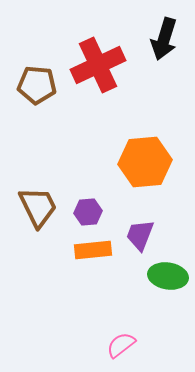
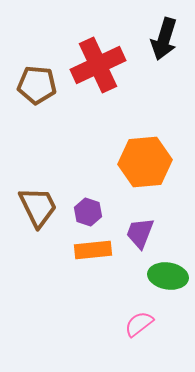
purple hexagon: rotated 24 degrees clockwise
purple trapezoid: moved 2 px up
pink semicircle: moved 18 px right, 21 px up
